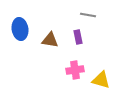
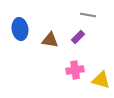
purple rectangle: rotated 56 degrees clockwise
